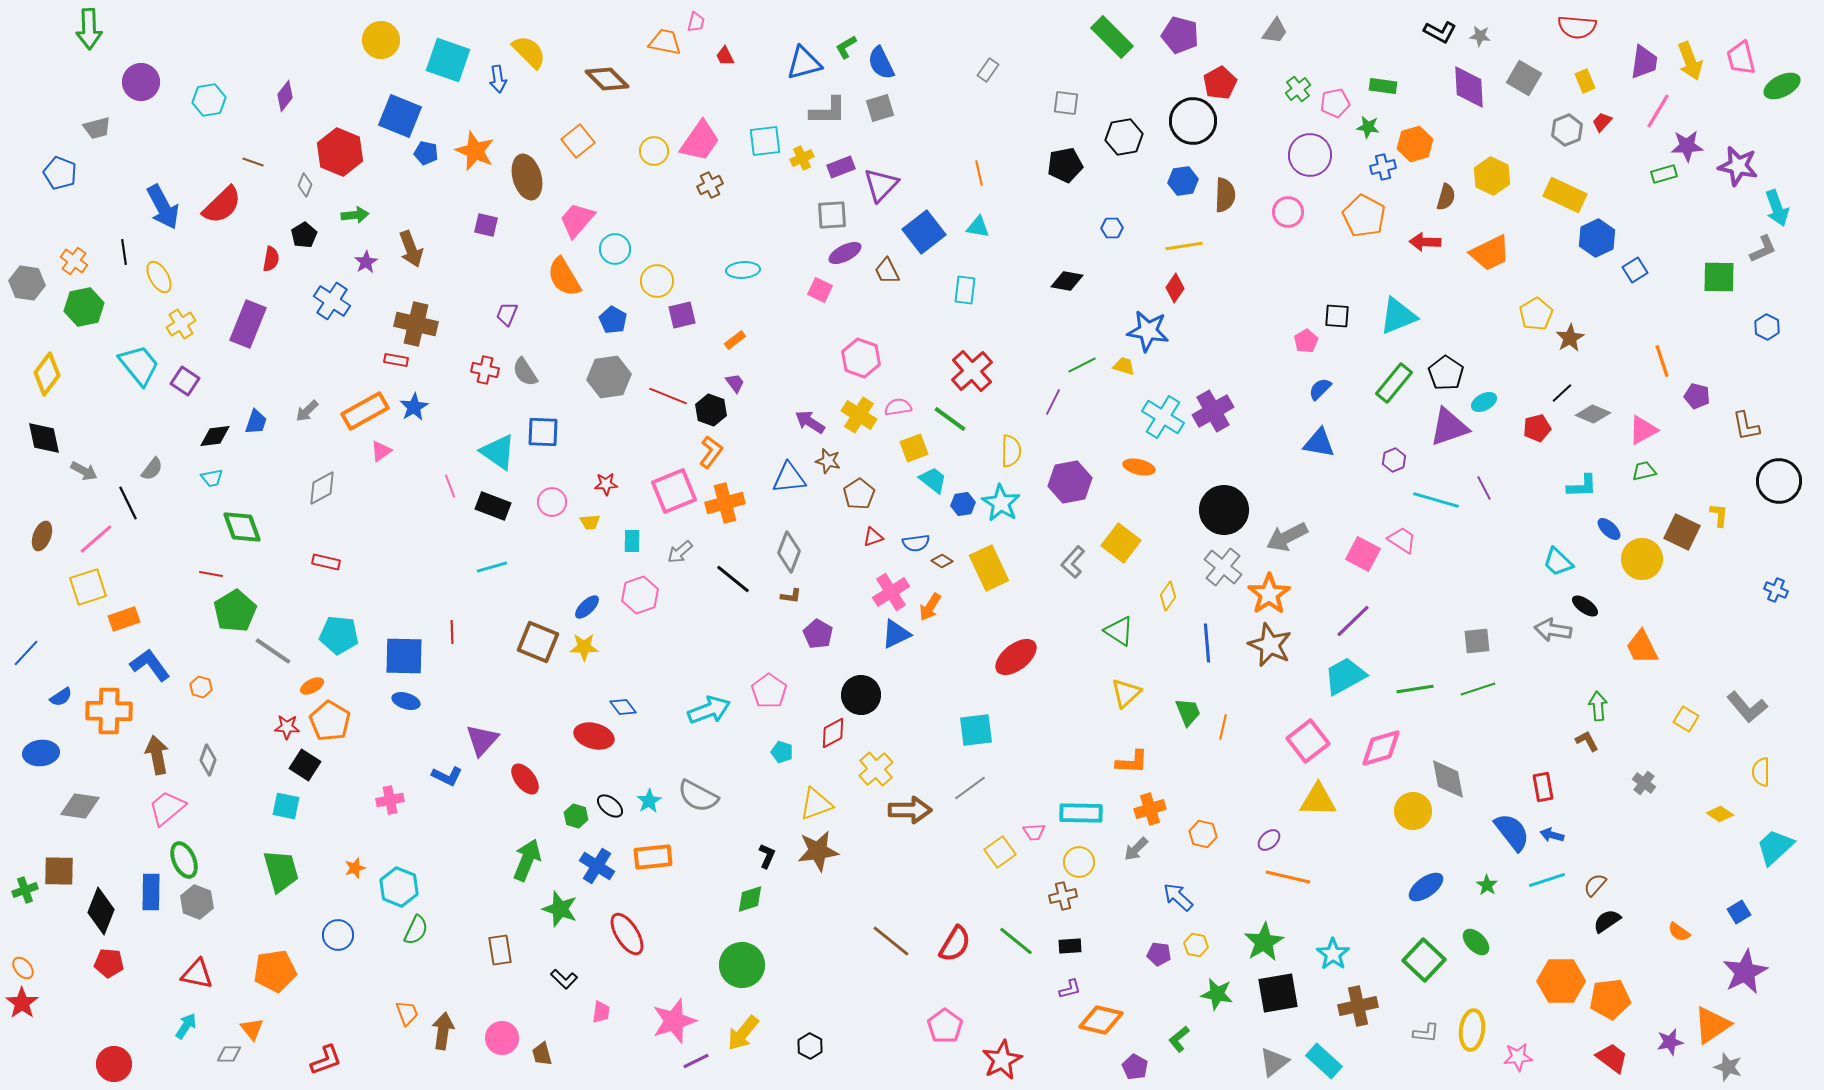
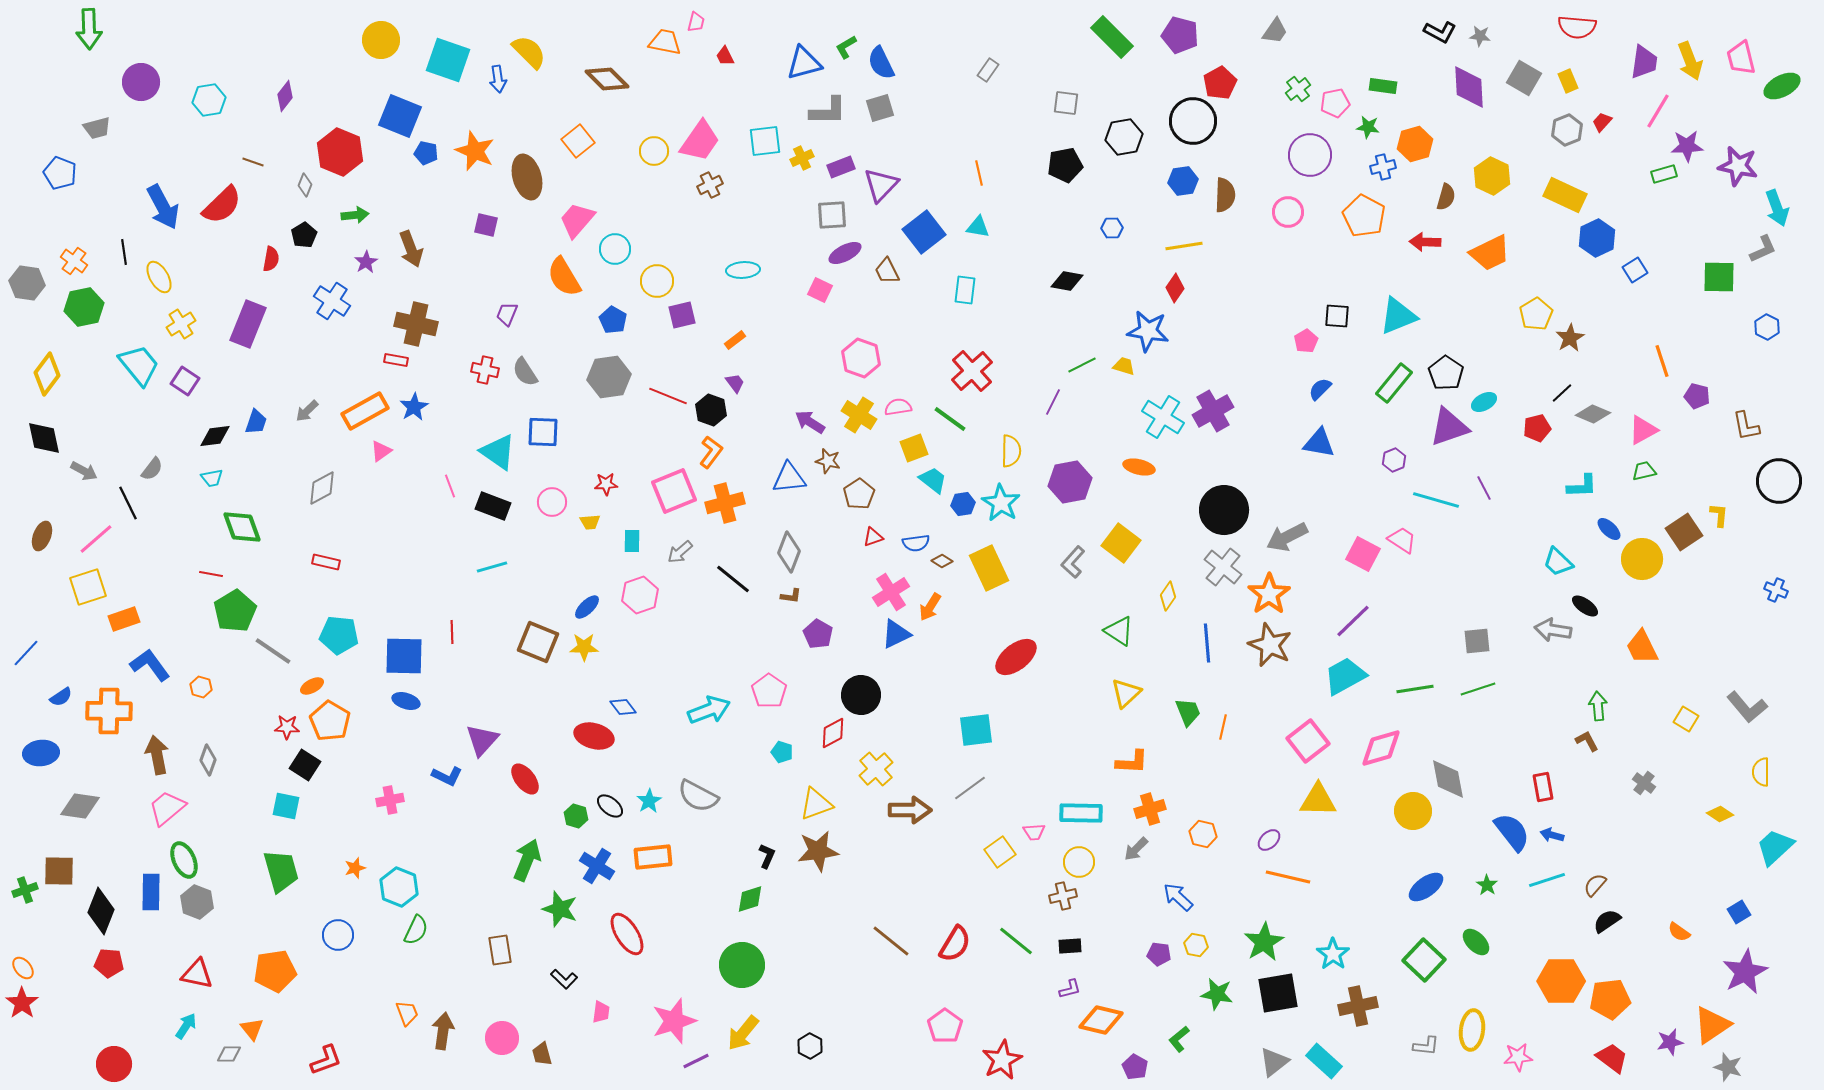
yellow rectangle at (1585, 81): moved 17 px left
brown square at (1682, 532): moved 2 px right; rotated 30 degrees clockwise
gray L-shape at (1426, 1033): moved 13 px down
